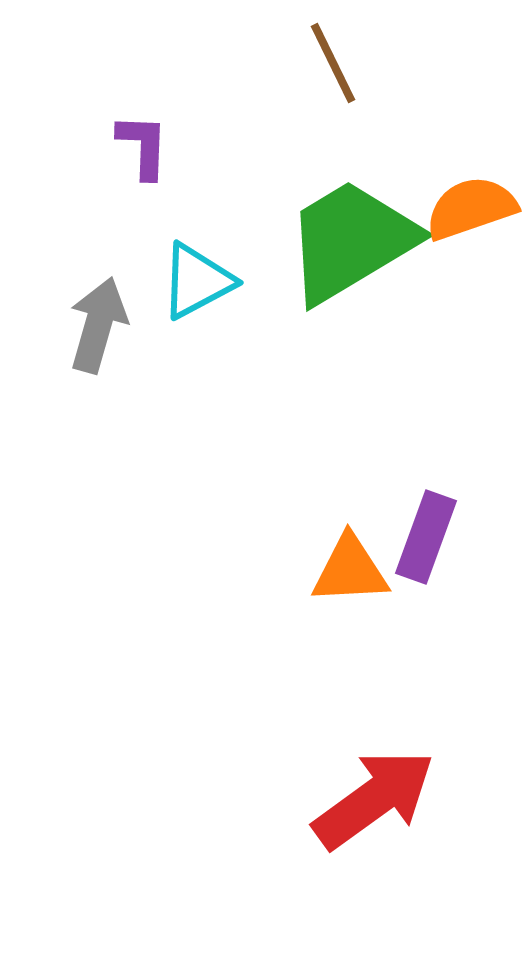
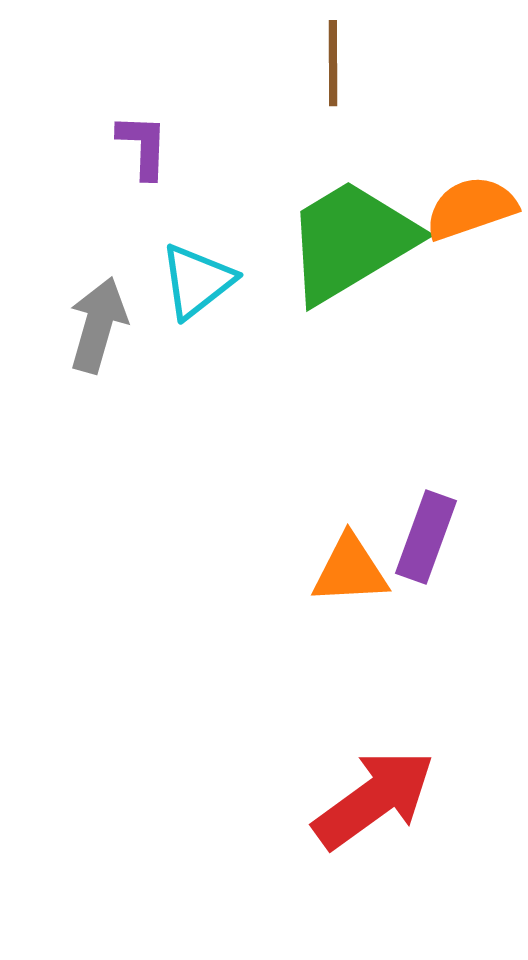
brown line: rotated 26 degrees clockwise
cyan triangle: rotated 10 degrees counterclockwise
